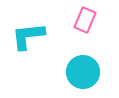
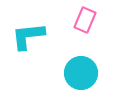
cyan circle: moved 2 px left, 1 px down
